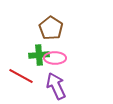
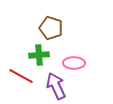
brown pentagon: rotated 15 degrees counterclockwise
pink ellipse: moved 19 px right, 5 px down
